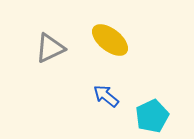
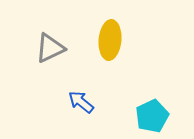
yellow ellipse: rotated 57 degrees clockwise
blue arrow: moved 25 px left, 6 px down
